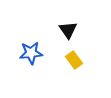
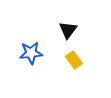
black triangle: rotated 12 degrees clockwise
